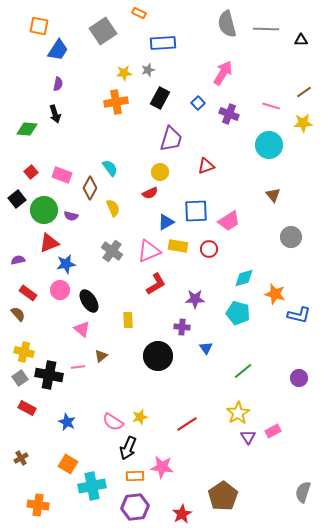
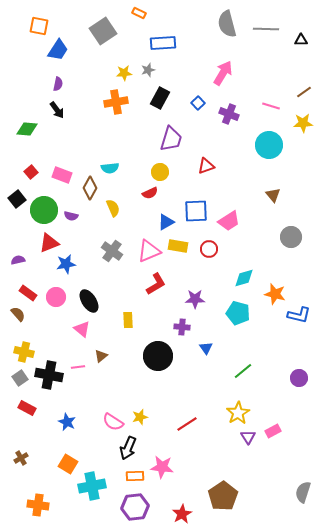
black arrow at (55, 114): moved 2 px right, 4 px up; rotated 18 degrees counterclockwise
cyan semicircle at (110, 168): rotated 120 degrees clockwise
pink circle at (60, 290): moved 4 px left, 7 px down
